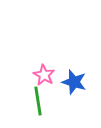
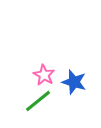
green line: rotated 60 degrees clockwise
